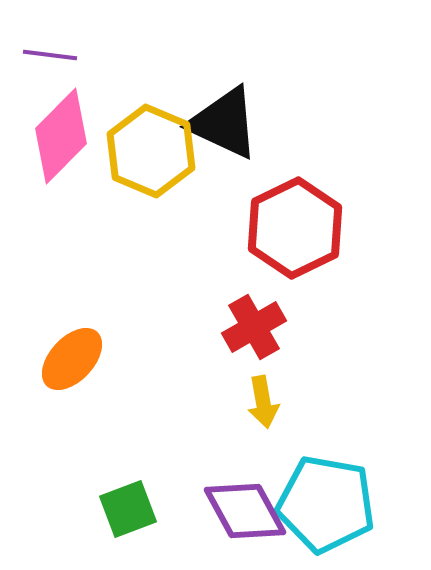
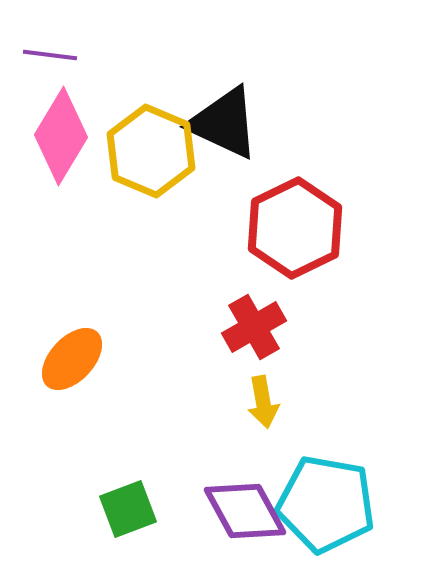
pink diamond: rotated 14 degrees counterclockwise
